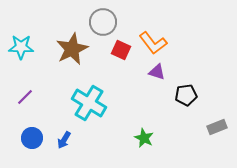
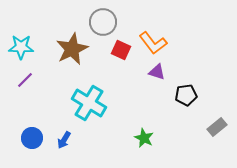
purple line: moved 17 px up
gray rectangle: rotated 18 degrees counterclockwise
